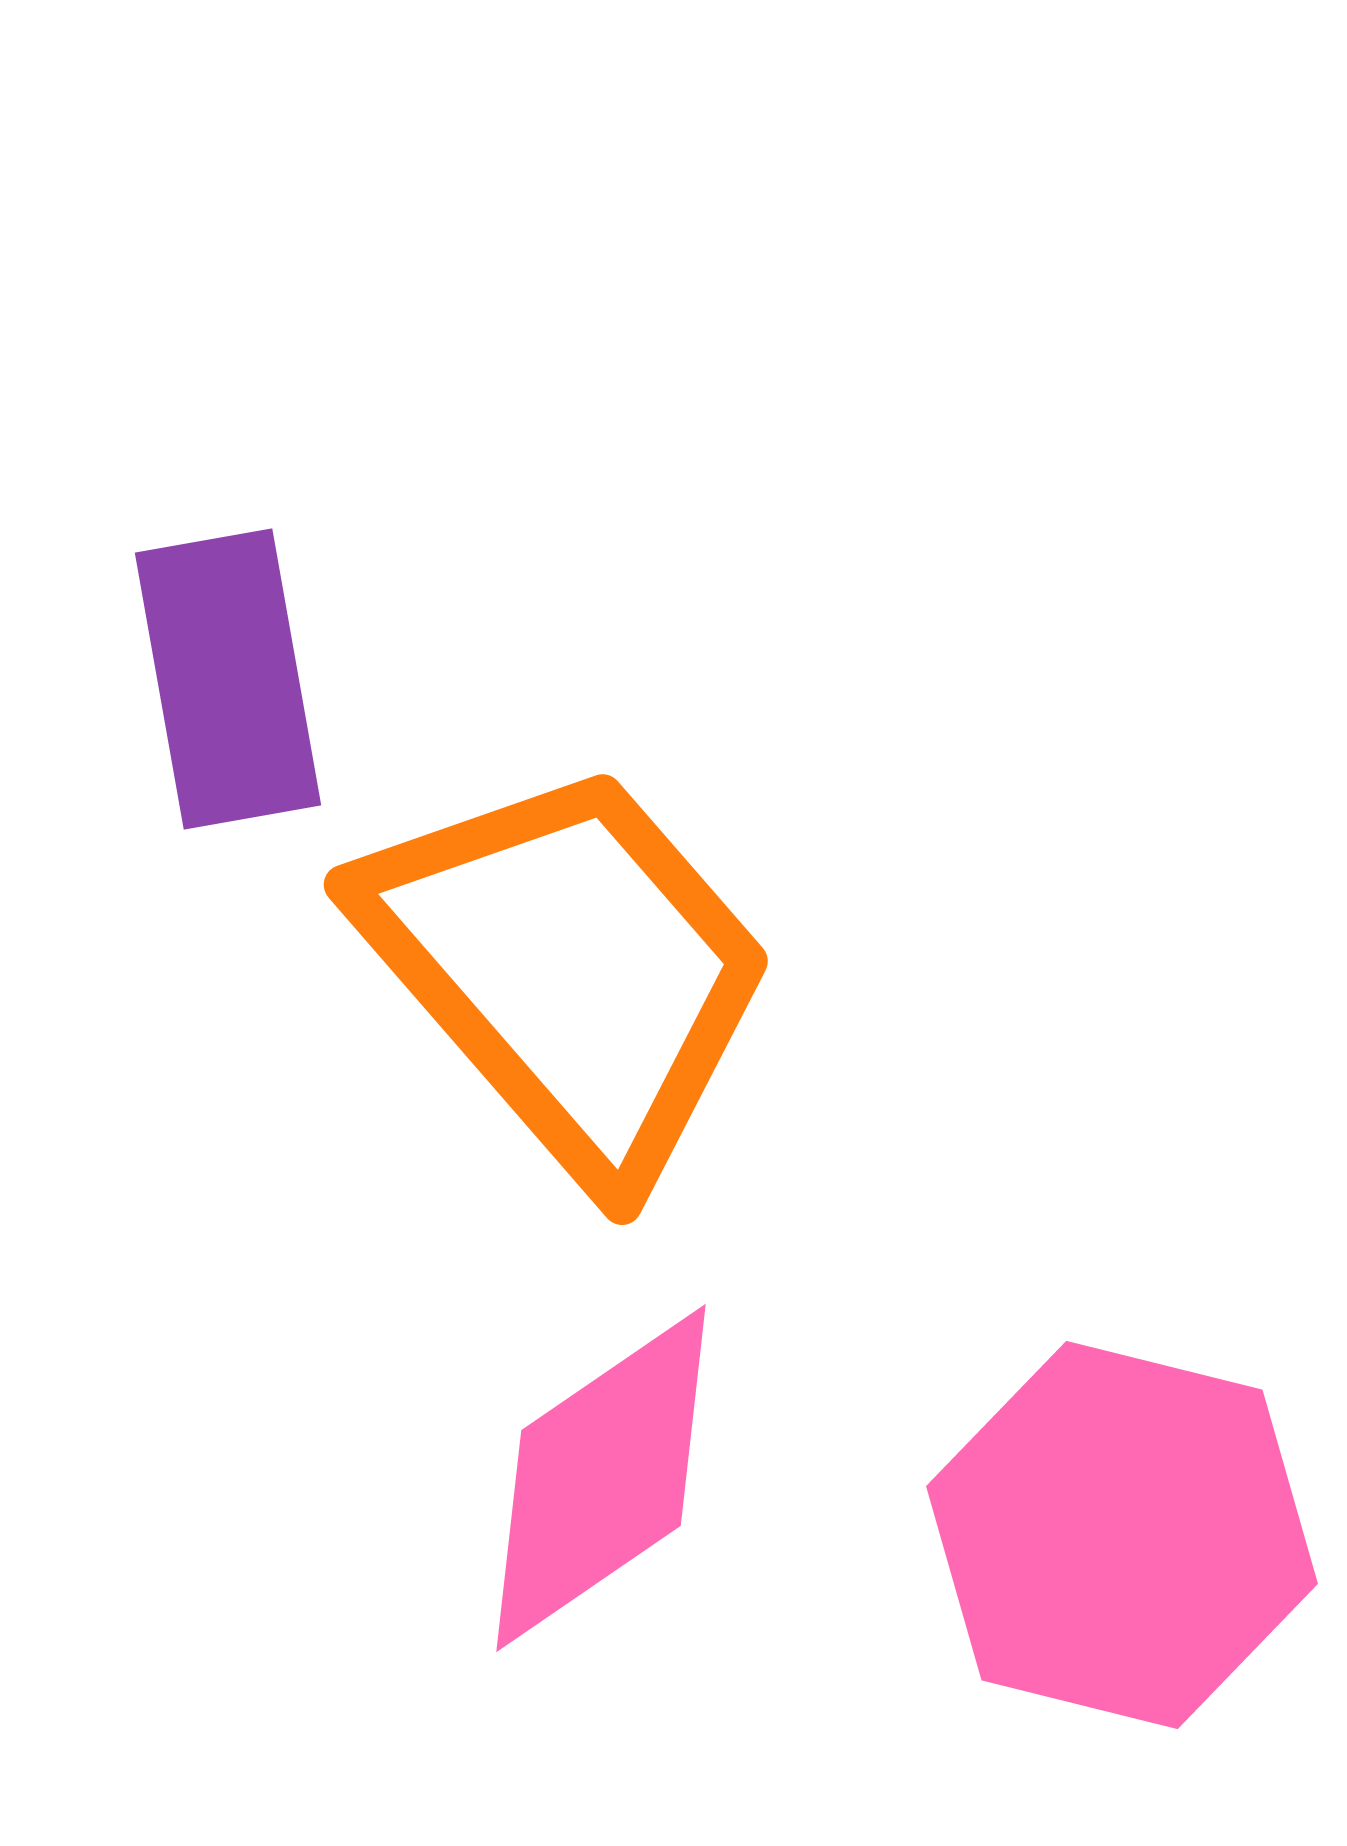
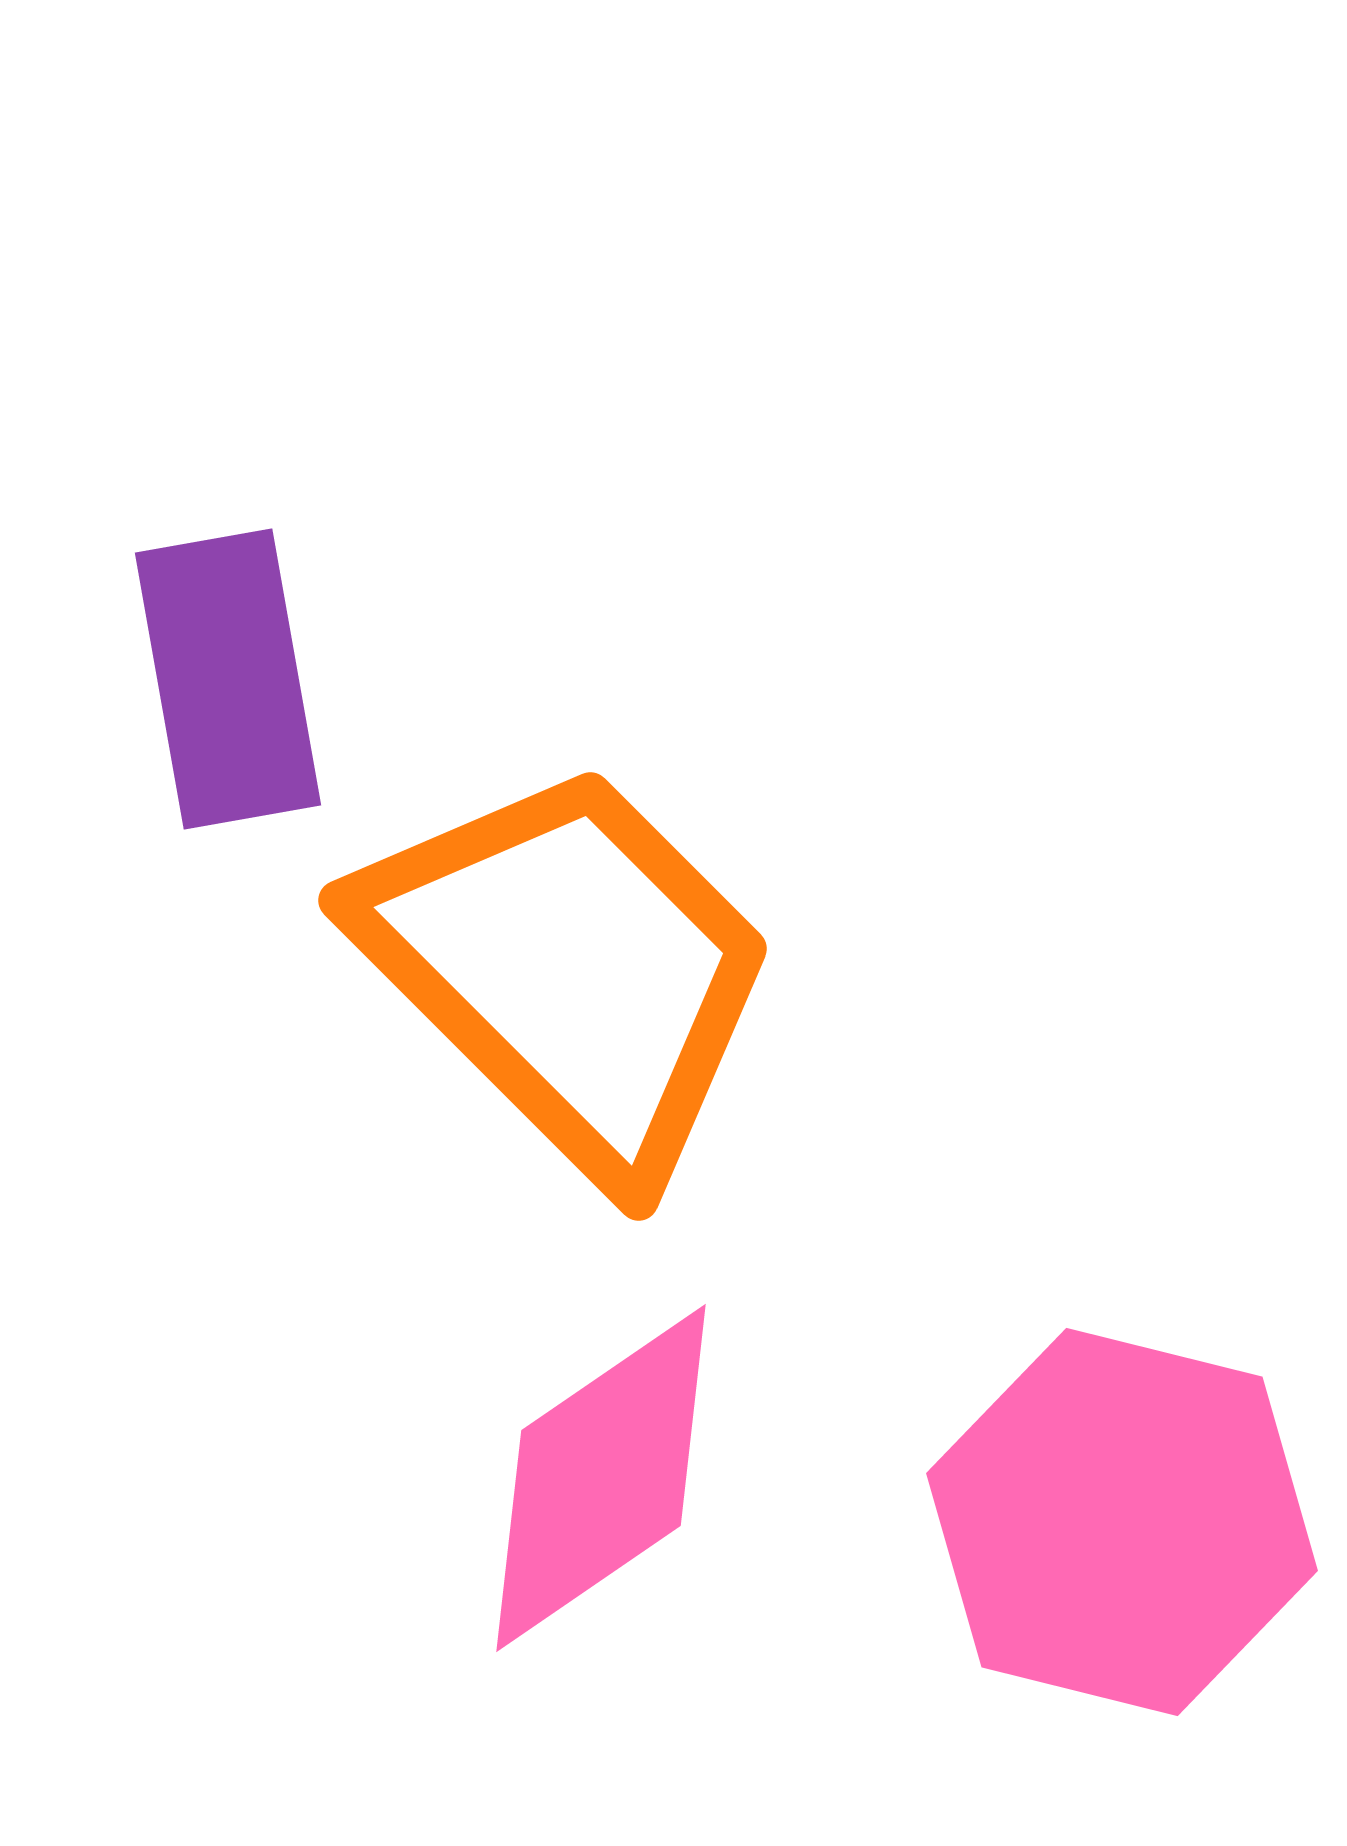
orange trapezoid: rotated 4 degrees counterclockwise
pink hexagon: moved 13 px up
